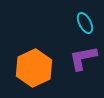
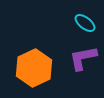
cyan ellipse: rotated 25 degrees counterclockwise
